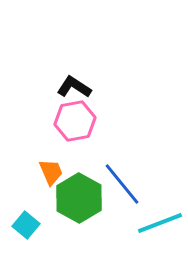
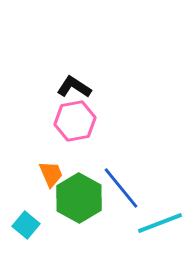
orange trapezoid: moved 2 px down
blue line: moved 1 px left, 4 px down
